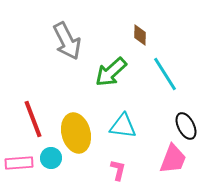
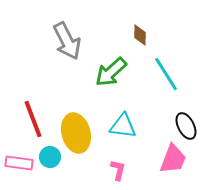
cyan line: moved 1 px right
cyan circle: moved 1 px left, 1 px up
pink rectangle: rotated 12 degrees clockwise
